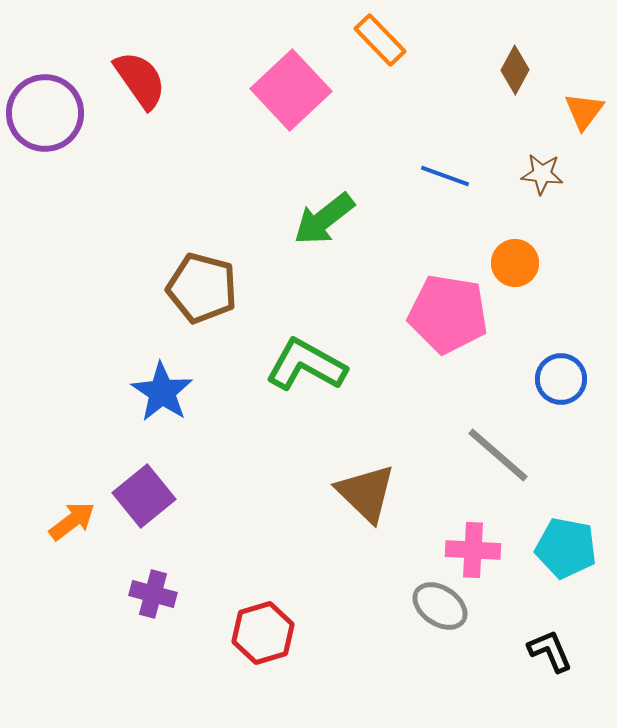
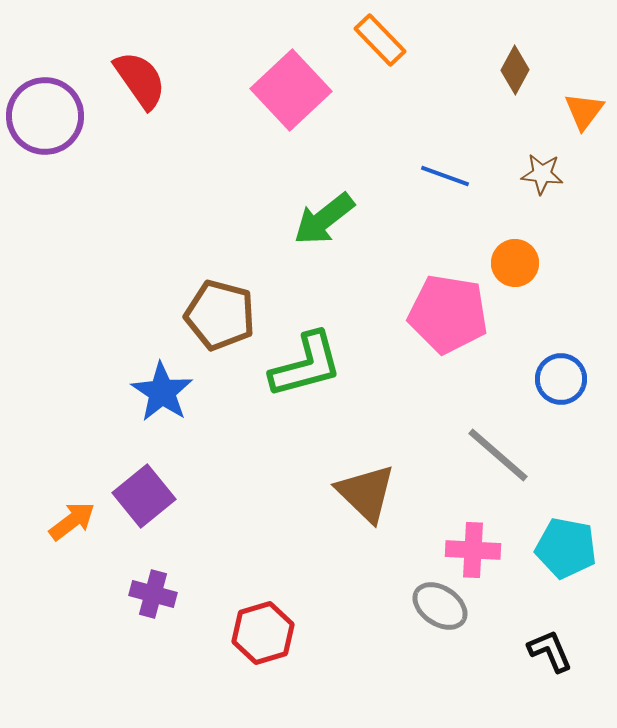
purple circle: moved 3 px down
brown pentagon: moved 18 px right, 27 px down
green L-shape: rotated 136 degrees clockwise
